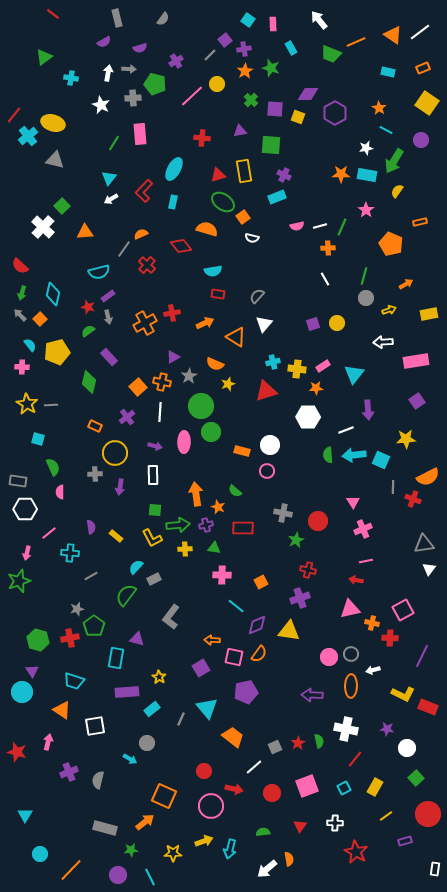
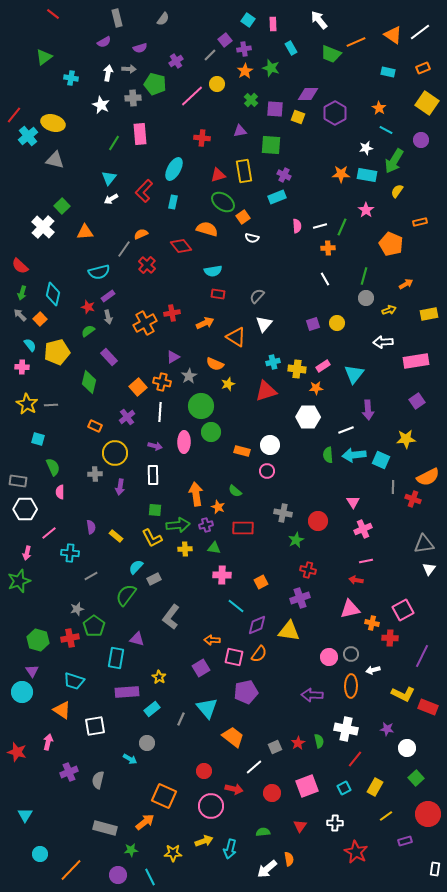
pink semicircle at (297, 226): rotated 80 degrees counterclockwise
